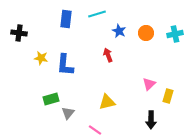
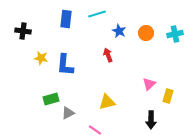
black cross: moved 4 px right, 2 px up
gray triangle: rotated 24 degrees clockwise
